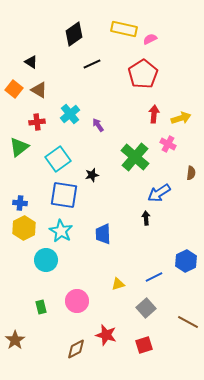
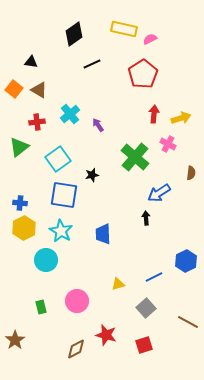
black triangle: rotated 24 degrees counterclockwise
